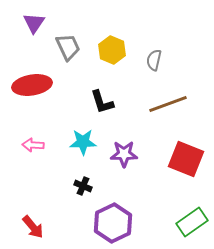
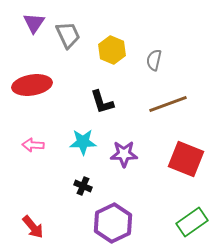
gray trapezoid: moved 12 px up
